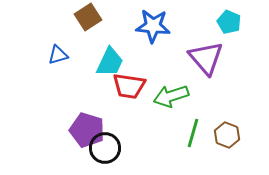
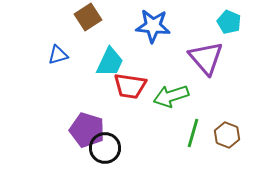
red trapezoid: moved 1 px right
